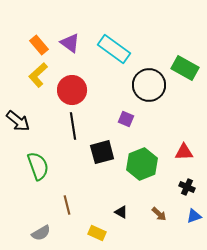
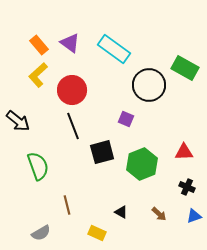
black line: rotated 12 degrees counterclockwise
